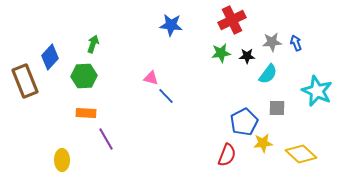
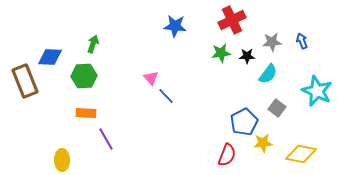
blue star: moved 4 px right, 1 px down
blue arrow: moved 6 px right, 2 px up
blue diamond: rotated 50 degrees clockwise
pink triangle: rotated 35 degrees clockwise
gray square: rotated 36 degrees clockwise
yellow diamond: rotated 32 degrees counterclockwise
